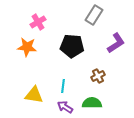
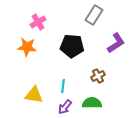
purple arrow: rotated 84 degrees counterclockwise
